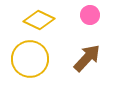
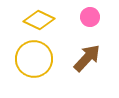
pink circle: moved 2 px down
yellow circle: moved 4 px right
